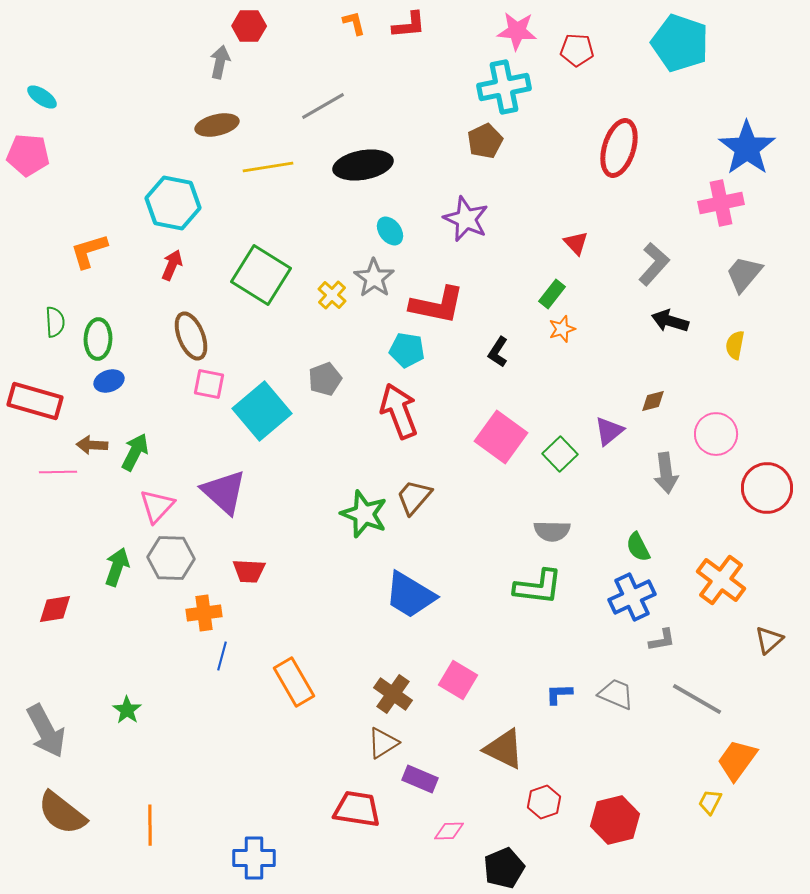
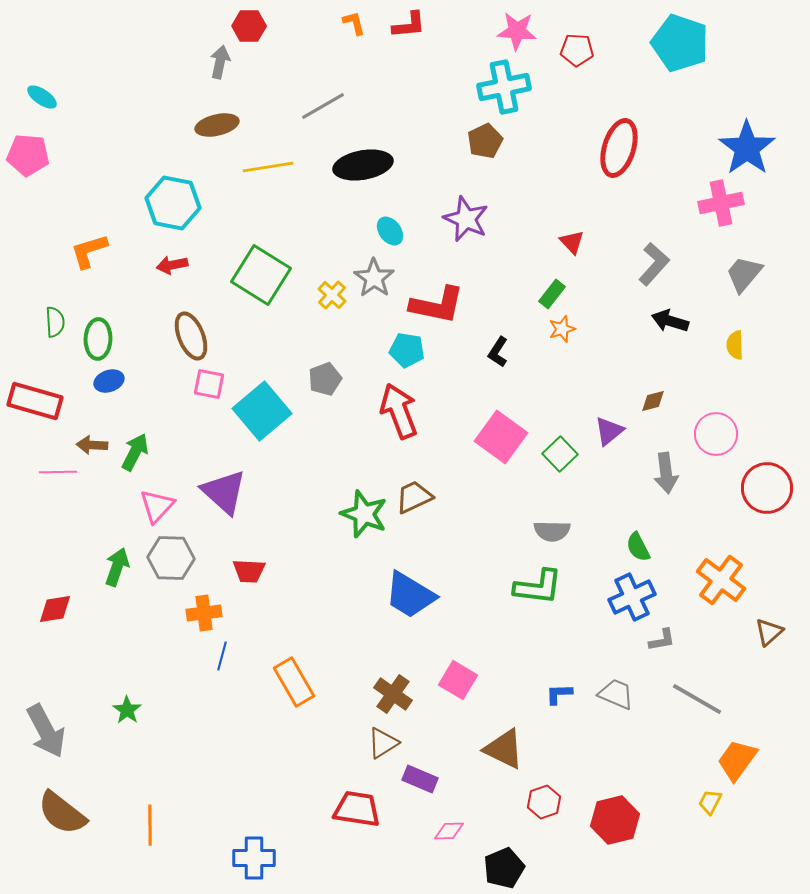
red triangle at (576, 243): moved 4 px left, 1 px up
red arrow at (172, 265): rotated 124 degrees counterclockwise
yellow semicircle at (735, 345): rotated 12 degrees counterclockwise
brown trapezoid at (414, 497): rotated 24 degrees clockwise
brown triangle at (769, 640): moved 8 px up
